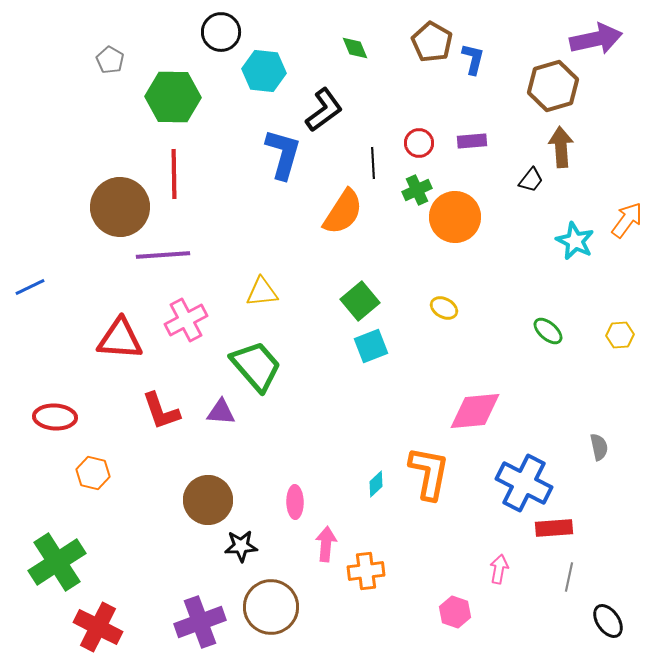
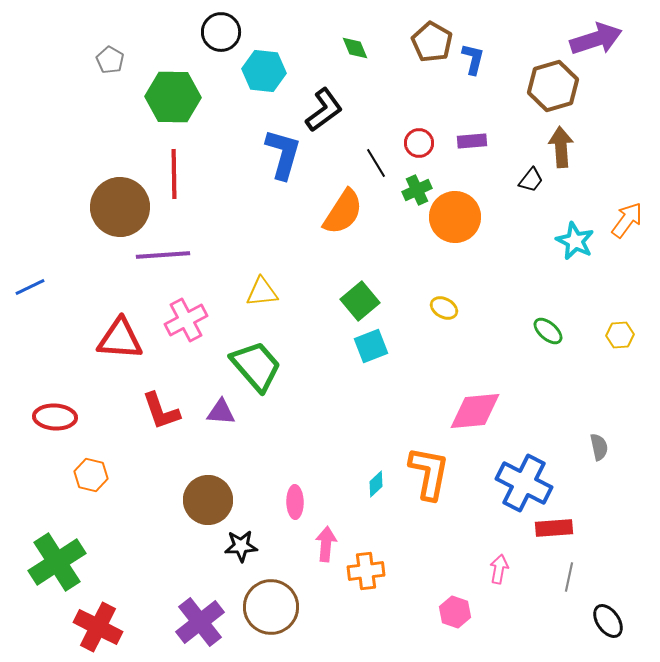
purple arrow at (596, 39): rotated 6 degrees counterclockwise
black line at (373, 163): moved 3 px right; rotated 28 degrees counterclockwise
orange hexagon at (93, 473): moved 2 px left, 2 px down
purple cross at (200, 622): rotated 18 degrees counterclockwise
